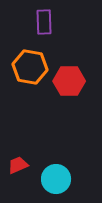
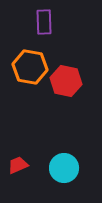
red hexagon: moved 3 px left; rotated 12 degrees clockwise
cyan circle: moved 8 px right, 11 px up
